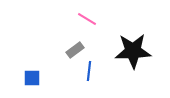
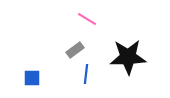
black star: moved 5 px left, 6 px down
blue line: moved 3 px left, 3 px down
